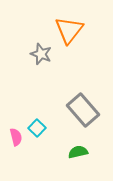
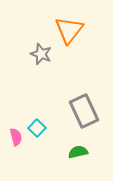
gray rectangle: moved 1 px right, 1 px down; rotated 16 degrees clockwise
